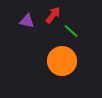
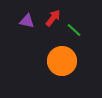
red arrow: moved 3 px down
green line: moved 3 px right, 1 px up
